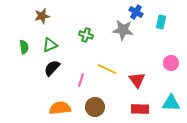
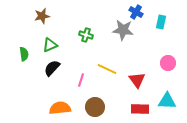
green semicircle: moved 7 px down
pink circle: moved 3 px left
cyan triangle: moved 4 px left, 2 px up
